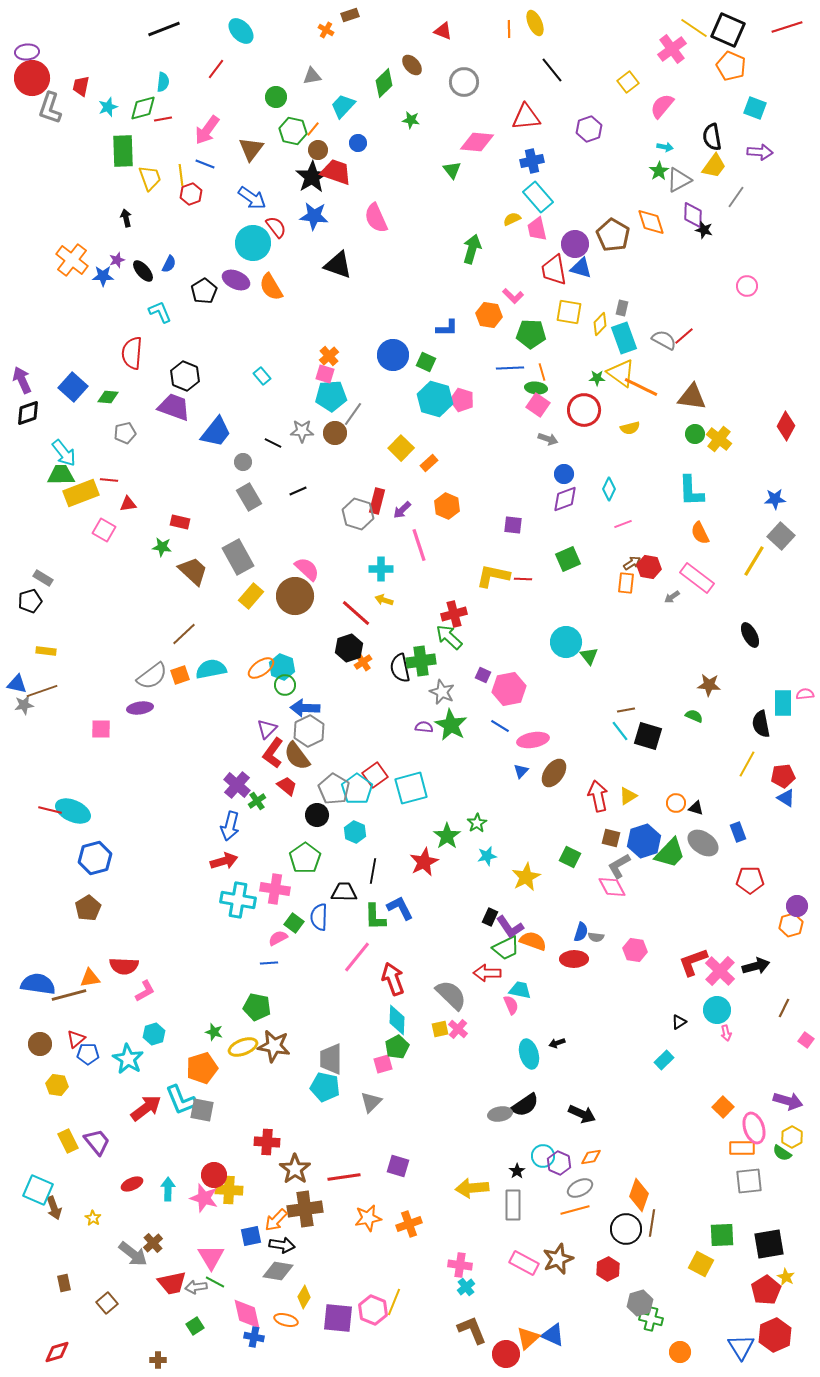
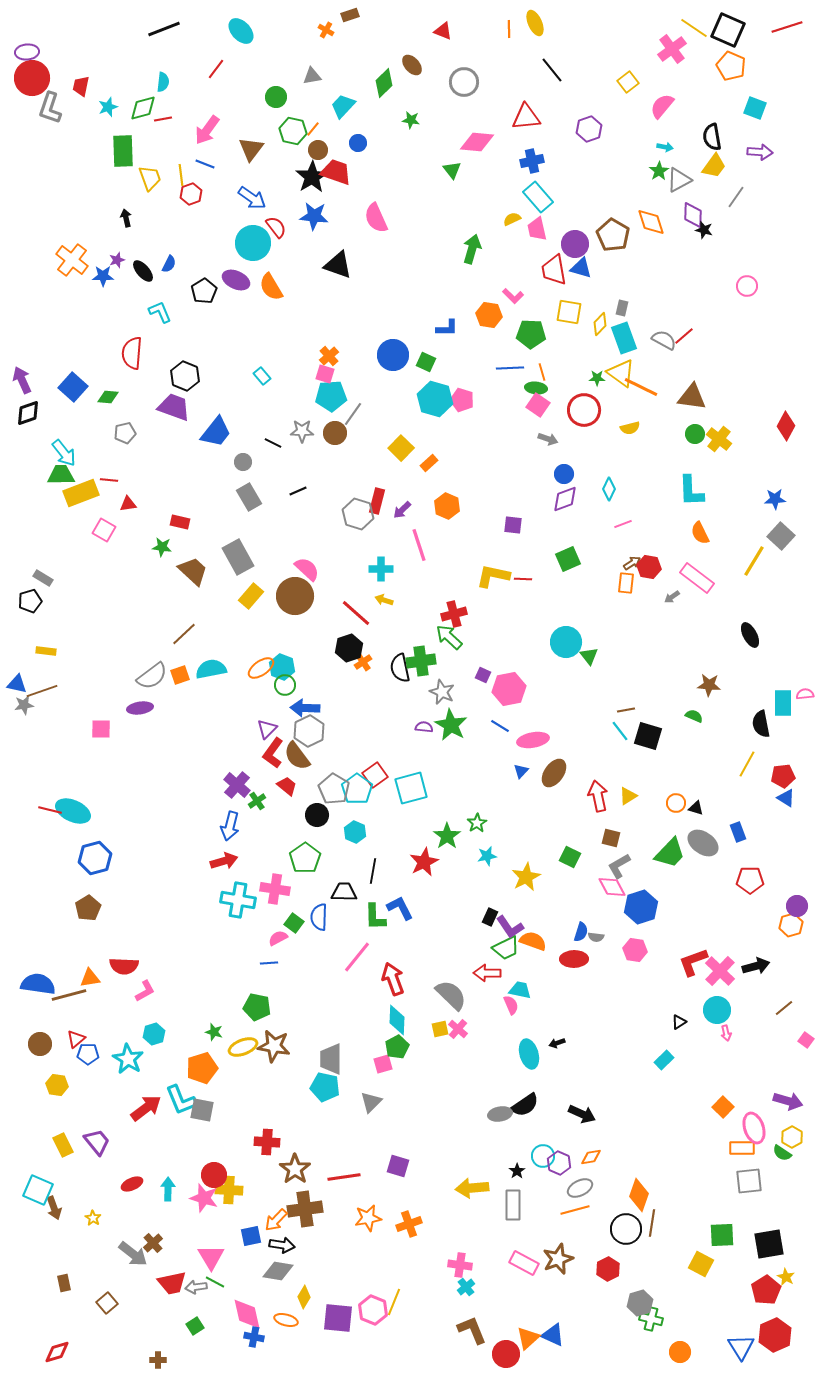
blue hexagon at (644, 841): moved 3 px left, 66 px down
brown line at (784, 1008): rotated 24 degrees clockwise
yellow rectangle at (68, 1141): moved 5 px left, 4 px down
